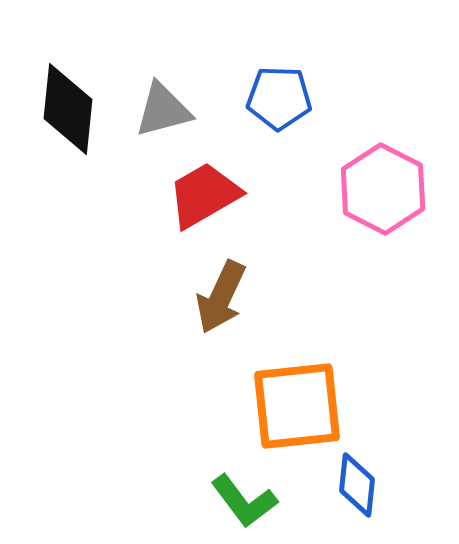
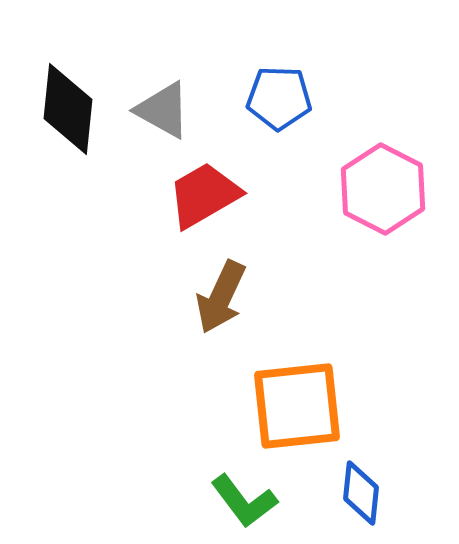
gray triangle: rotated 44 degrees clockwise
blue diamond: moved 4 px right, 8 px down
